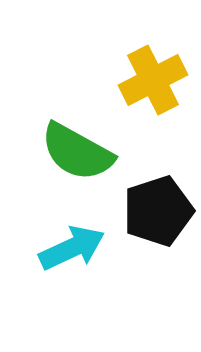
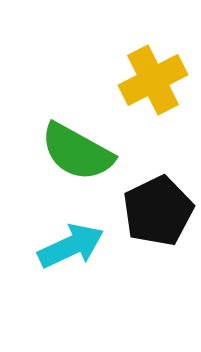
black pentagon: rotated 8 degrees counterclockwise
cyan arrow: moved 1 px left, 2 px up
